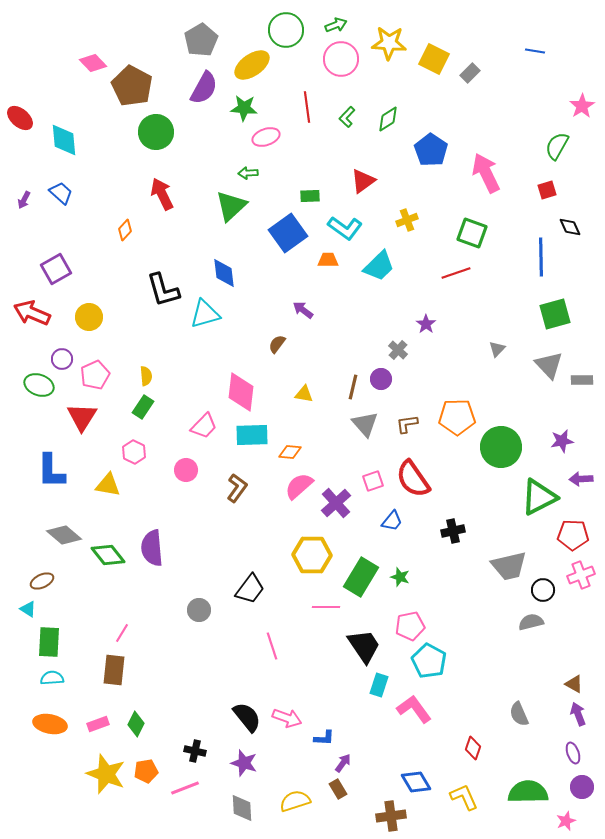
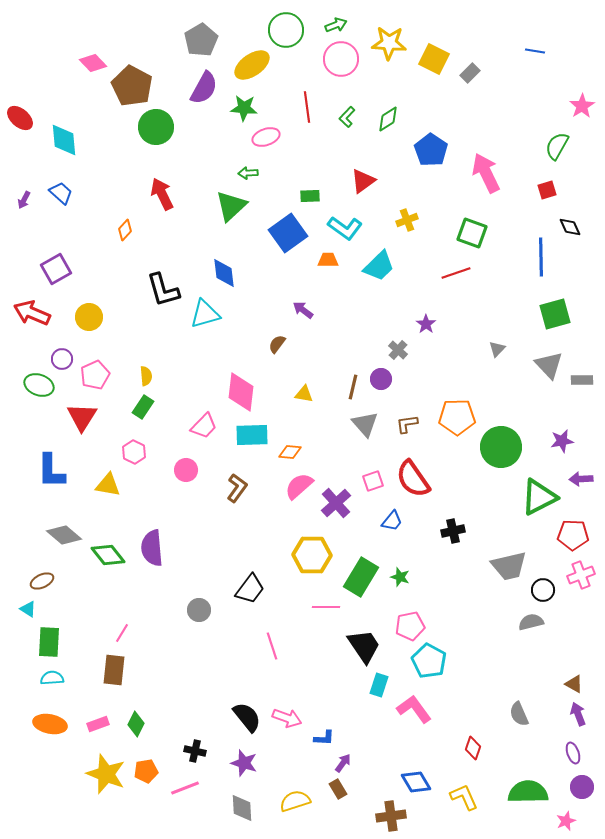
green circle at (156, 132): moved 5 px up
